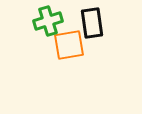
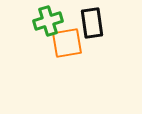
orange square: moved 2 px left, 2 px up
